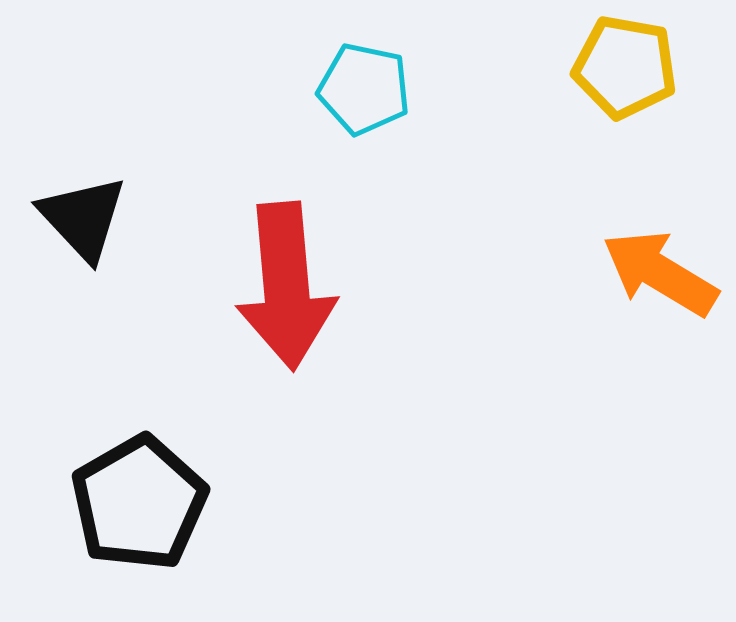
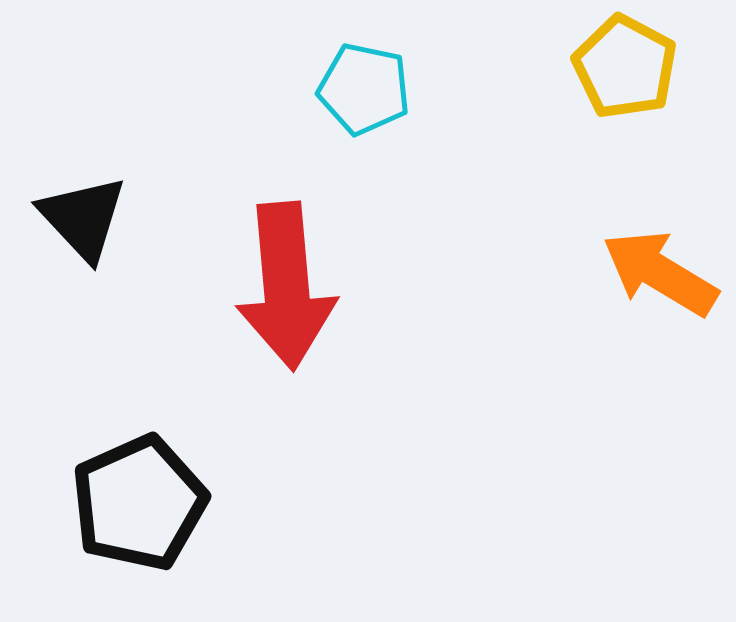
yellow pentagon: rotated 18 degrees clockwise
black pentagon: rotated 6 degrees clockwise
